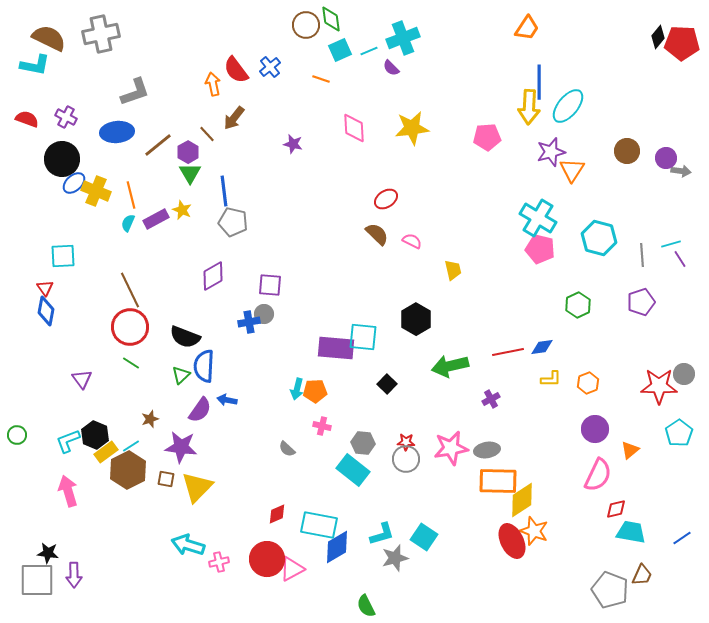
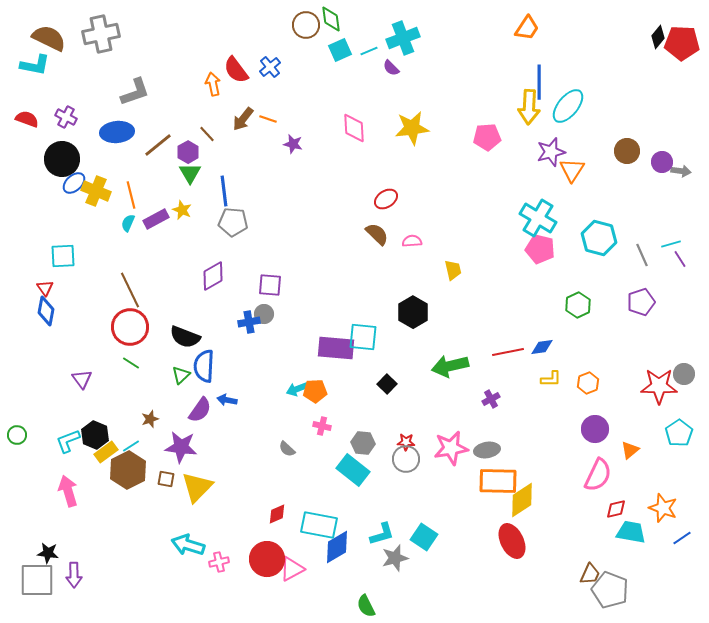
orange line at (321, 79): moved 53 px left, 40 px down
brown arrow at (234, 118): moved 9 px right, 1 px down
purple circle at (666, 158): moved 4 px left, 4 px down
gray pentagon at (233, 222): rotated 8 degrees counterclockwise
pink semicircle at (412, 241): rotated 30 degrees counterclockwise
gray line at (642, 255): rotated 20 degrees counterclockwise
black hexagon at (416, 319): moved 3 px left, 7 px up
cyan arrow at (297, 389): rotated 55 degrees clockwise
orange star at (534, 531): moved 129 px right, 23 px up
brown trapezoid at (642, 575): moved 52 px left, 1 px up
